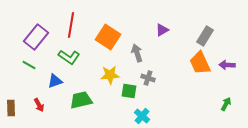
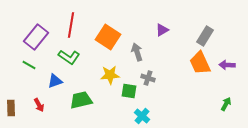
gray arrow: moved 1 px up
